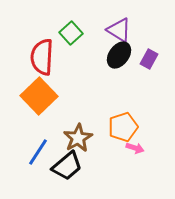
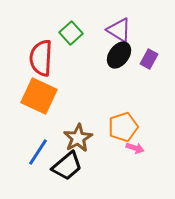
red semicircle: moved 1 px left, 1 px down
orange square: rotated 21 degrees counterclockwise
